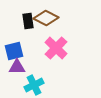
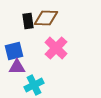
brown diamond: rotated 25 degrees counterclockwise
